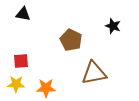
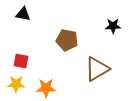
black star: rotated 21 degrees counterclockwise
brown pentagon: moved 4 px left; rotated 15 degrees counterclockwise
red square: rotated 14 degrees clockwise
brown triangle: moved 3 px right, 4 px up; rotated 20 degrees counterclockwise
